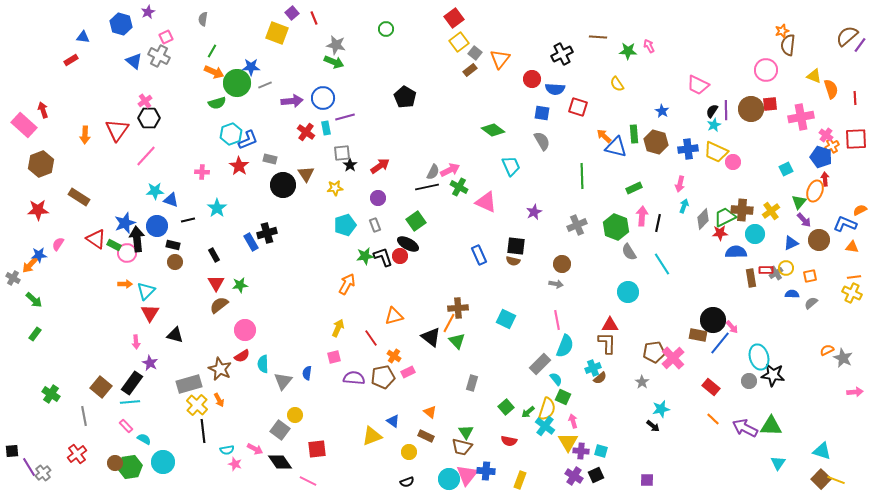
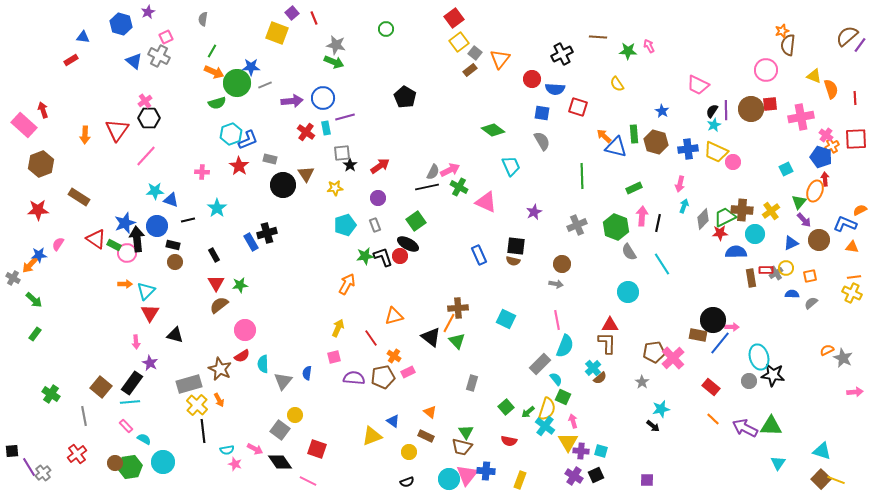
pink arrow at (732, 327): rotated 48 degrees counterclockwise
cyan cross at (593, 368): rotated 21 degrees counterclockwise
red square at (317, 449): rotated 24 degrees clockwise
